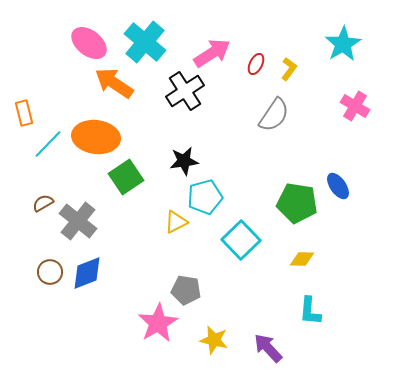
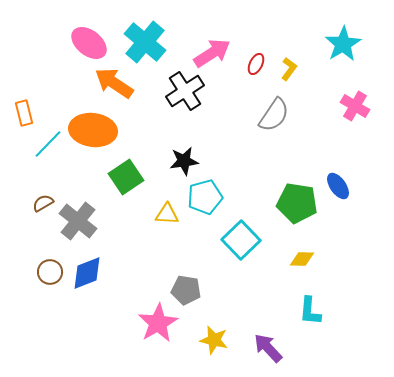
orange ellipse: moved 3 px left, 7 px up
yellow triangle: moved 9 px left, 8 px up; rotated 30 degrees clockwise
